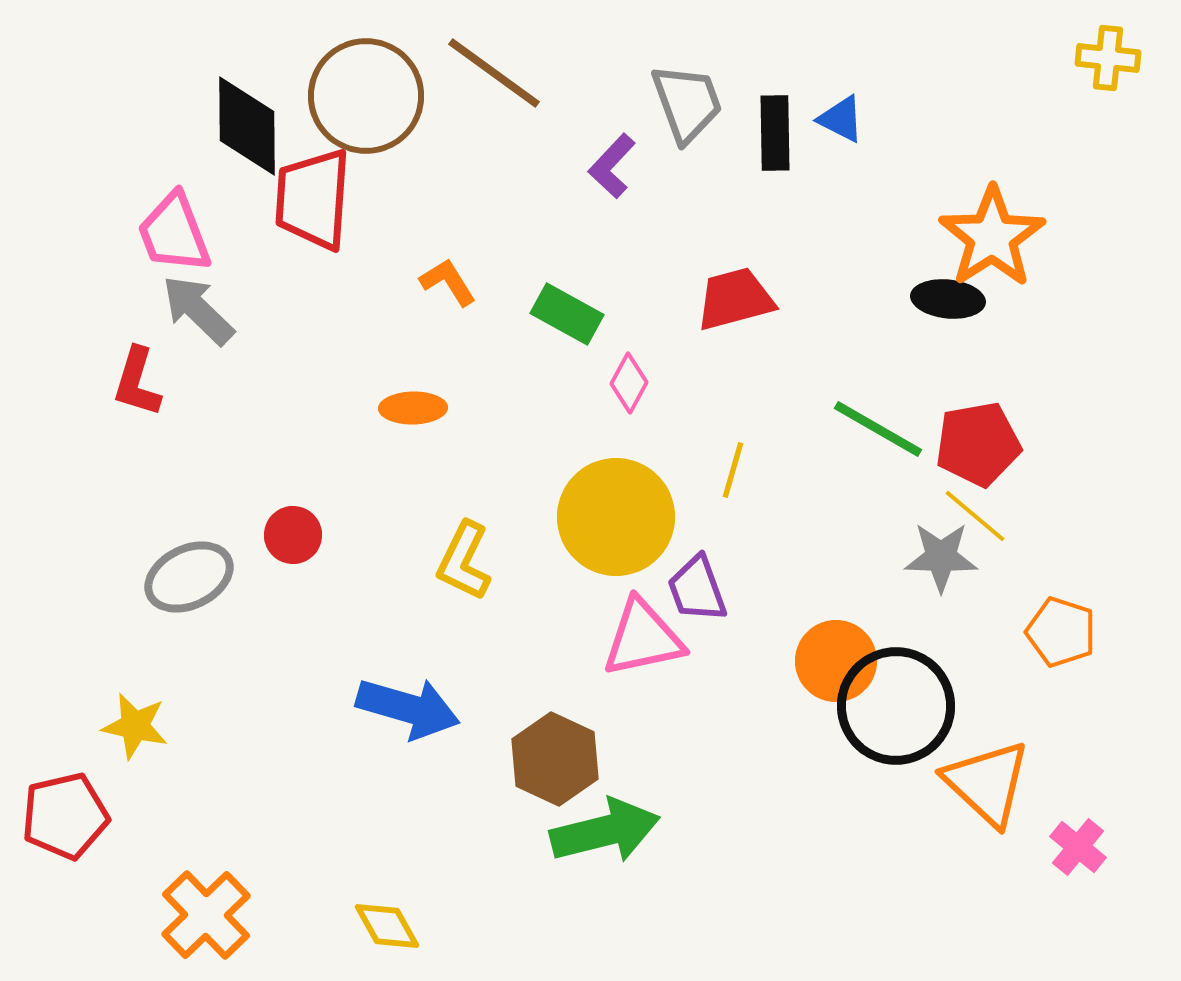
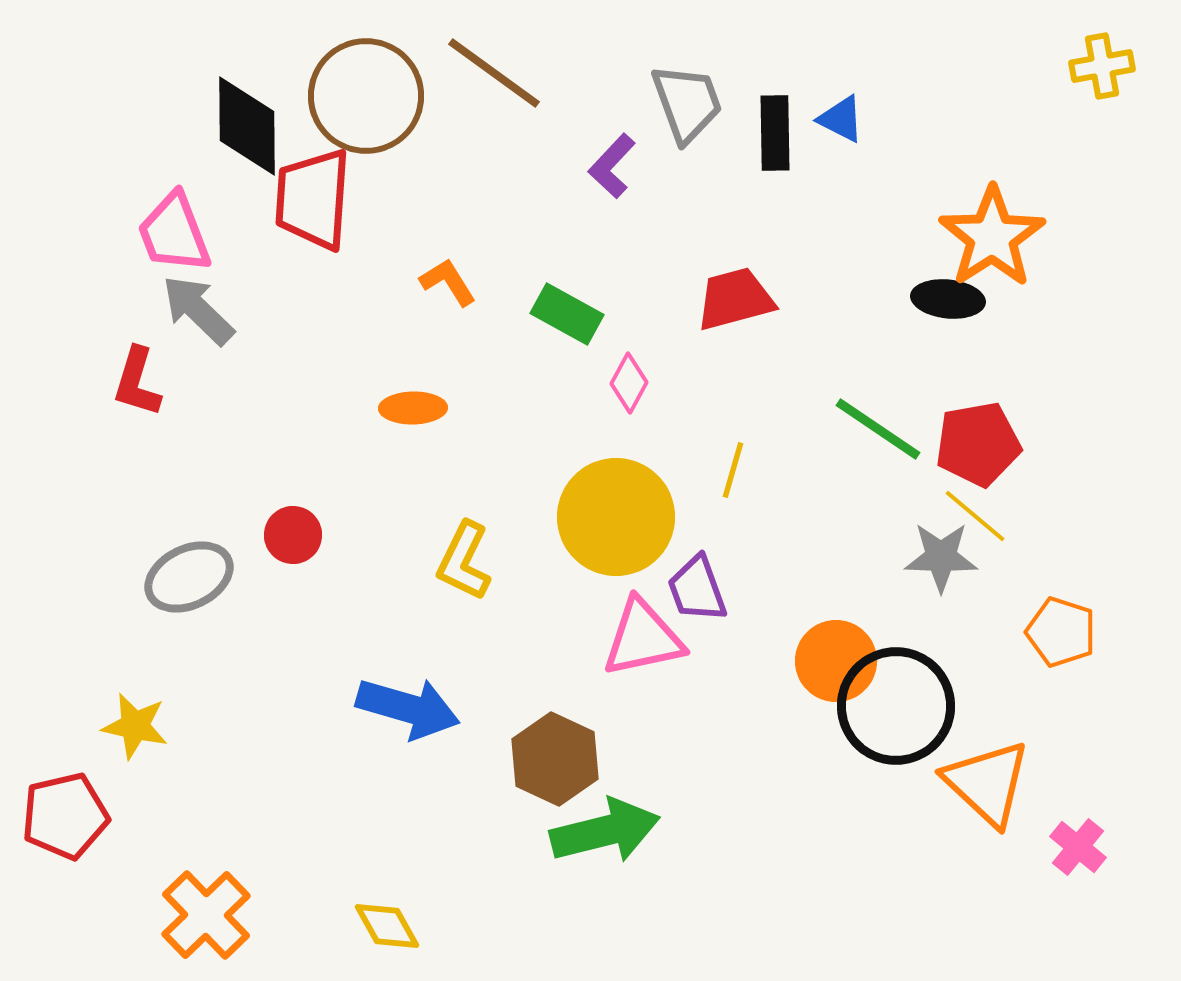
yellow cross at (1108, 58): moved 6 px left, 8 px down; rotated 16 degrees counterclockwise
green line at (878, 429): rotated 4 degrees clockwise
